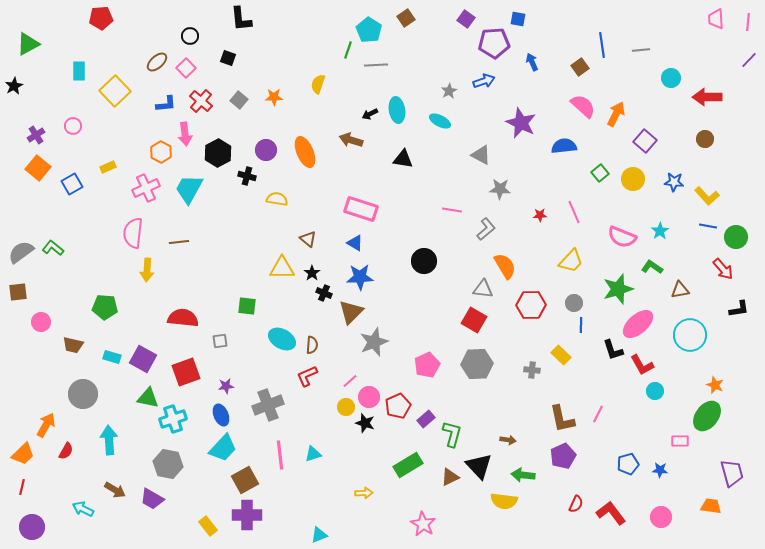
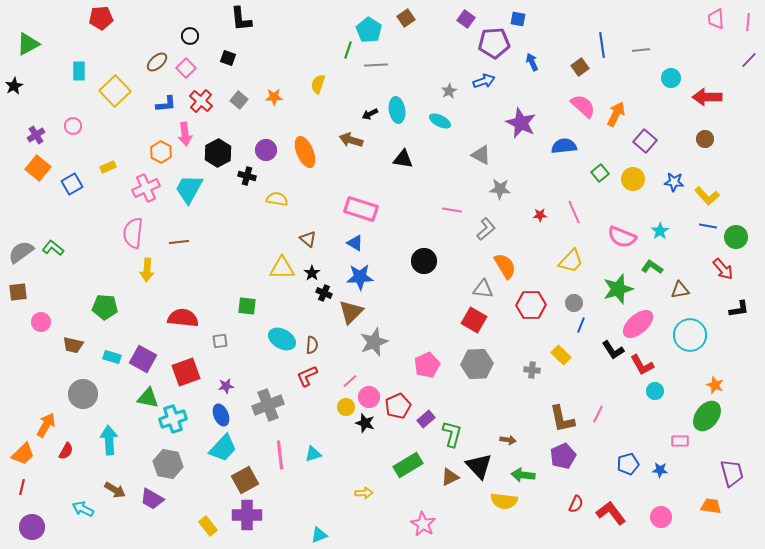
blue line at (581, 325): rotated 21 degrees clockwise
black L-shape at (613, 350): rotated 15 degrees counterclockwise
